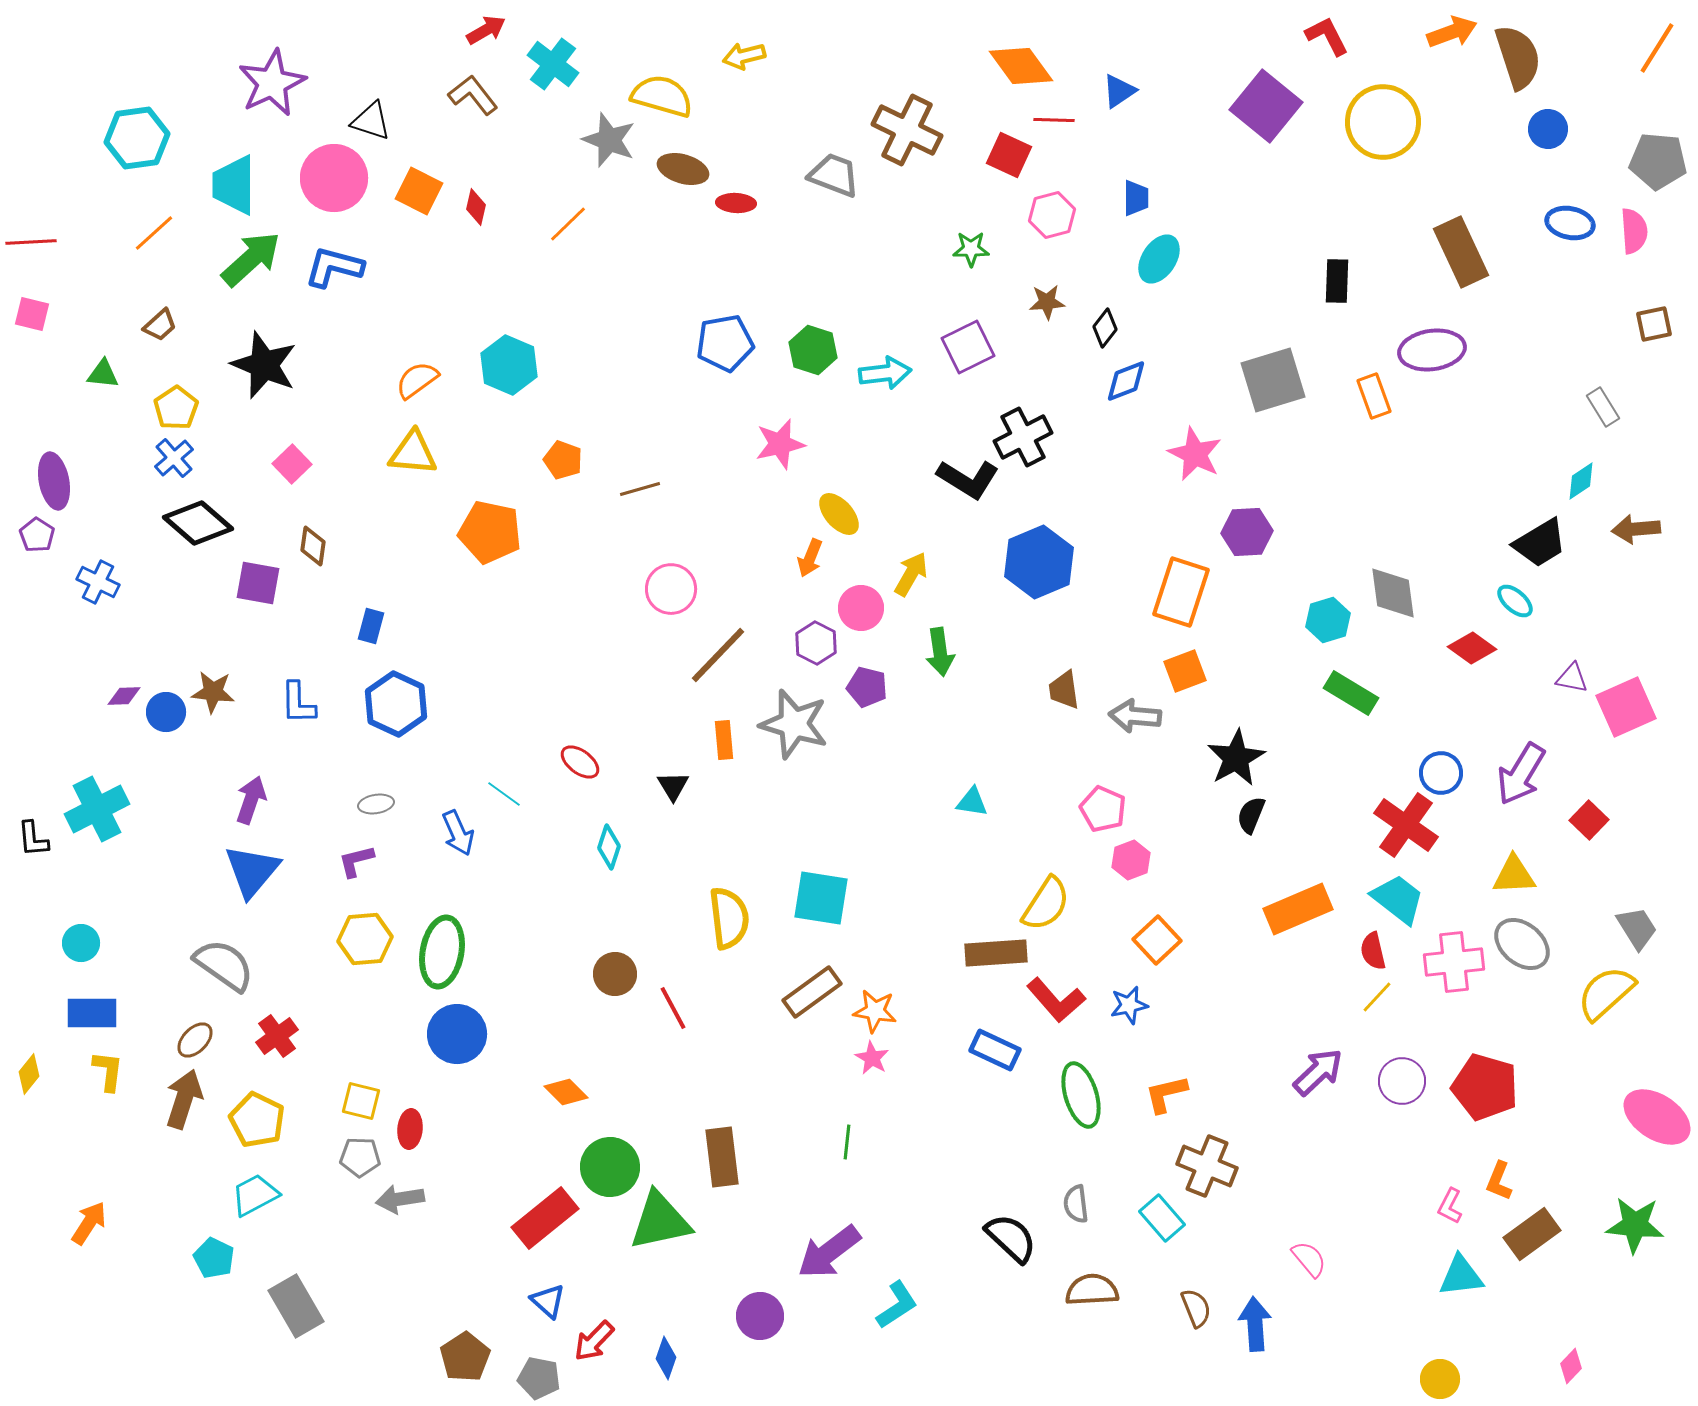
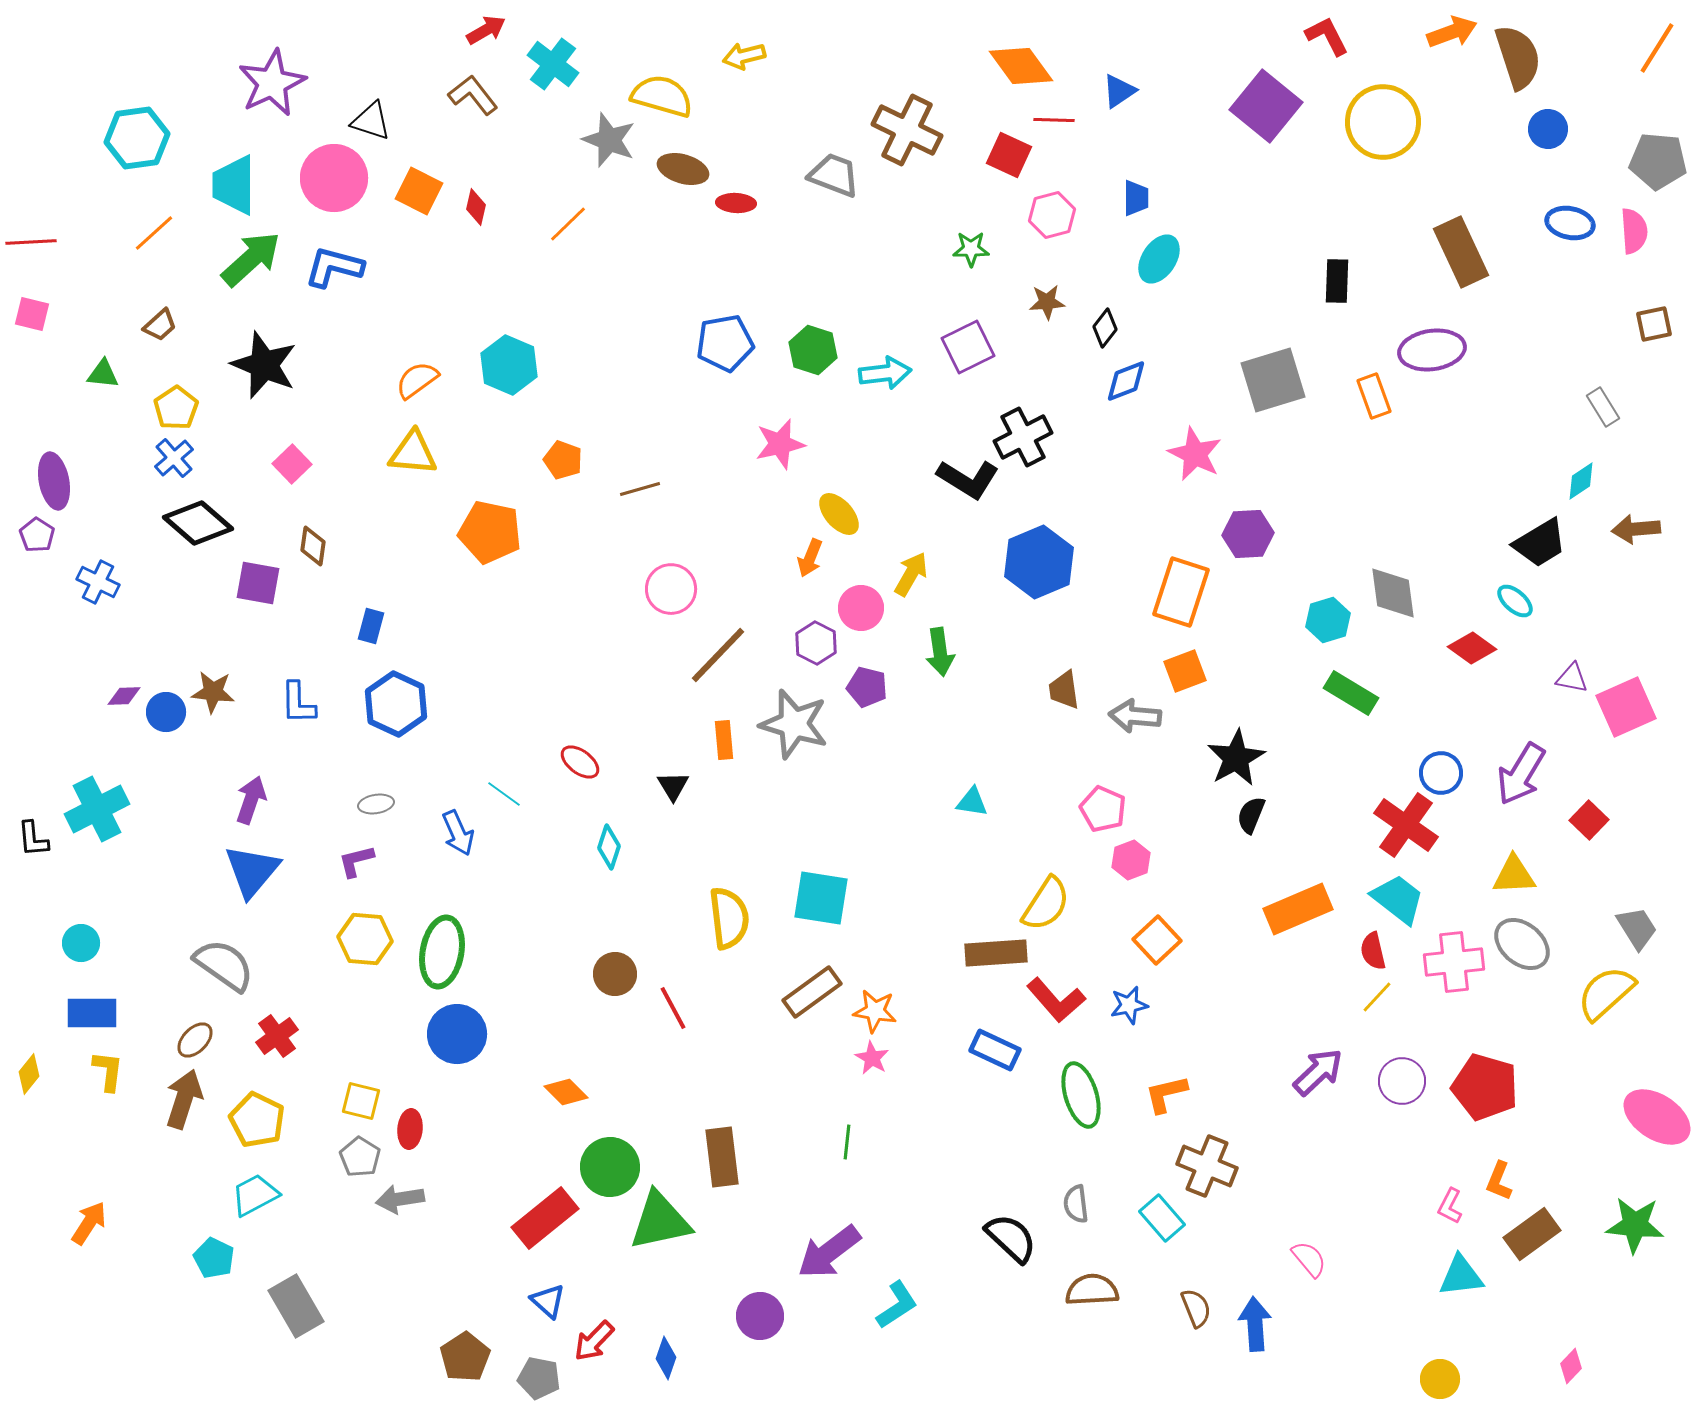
purple hexagon at (1247, 532): moved 1 px right, 2 px down
yellow hexagon at (365, 939): rotated 10 degrees clockwise
gray pentagon at (360, 1157): rotated 30 degrees clockwise
